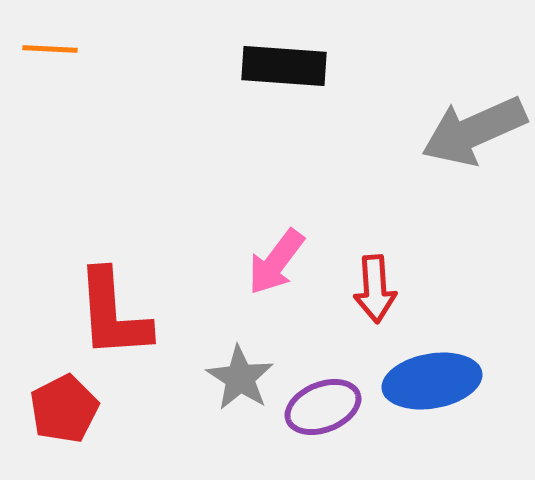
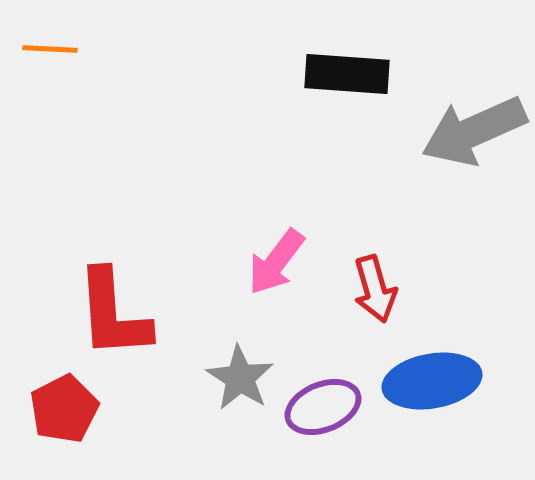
black rectangle: moved 63 px right, 8 px down
red arrow: rotated 12 degrees counterclockwise
